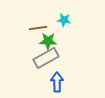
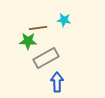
green star: moved 20 px left
